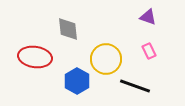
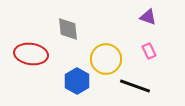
red ellipse: moved 4 px left, 3 px up
